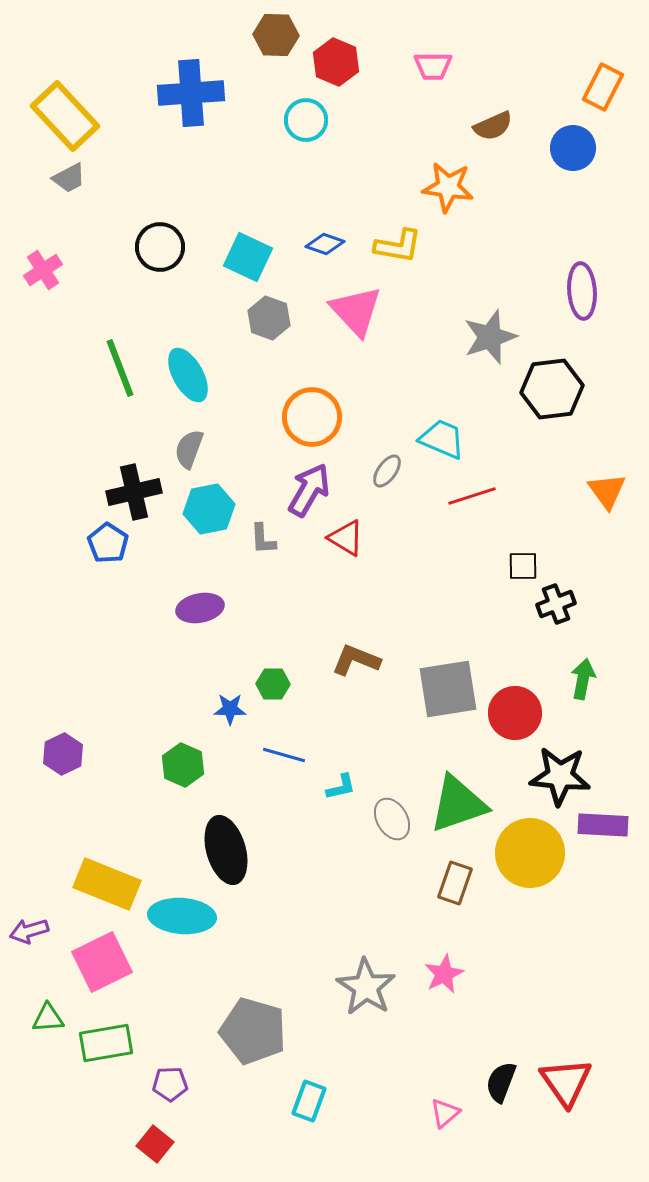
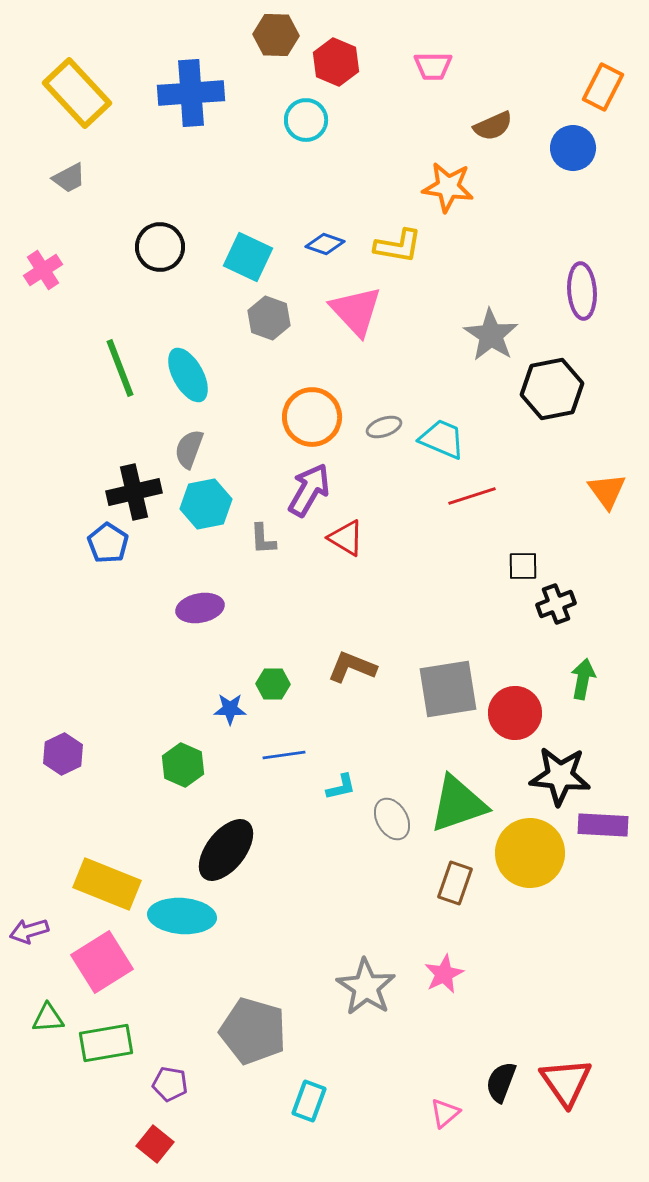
yellow rectangle at (65, 116): moved 12 px right, 23 px up
gray star at (490, 337): moved 1 px right, 2 px up; rotated 20 degrees counterclockwise
black hexagon at (552, 389): rotated 4 degrees counterclockwise
gray ellipse at (387, 471): moved 3 px left, 44 px up; rotated 36 degrees clockwise
cyan hexagon at (209, 509): moved 3 px left, 5 px up
brown L-shape at (356, 660): moved 4 px left, 7 px down
blue line at (284, 755): rotated 24 degrees counterclockwise
black ellipse at (226, 850): rotated 54 degrees clockwise
pink square at (102, 962): rotated 6 degrees counterclockwise
purple pentagon at (170, 1084): rotated 12 degrees clockwise
